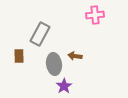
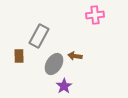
gray rectangle: moved 1 px left, 2 px down
gray ellipse: rotated 40 degrees clockwise
